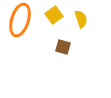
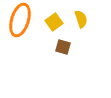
yellow square: moved 7 px down
